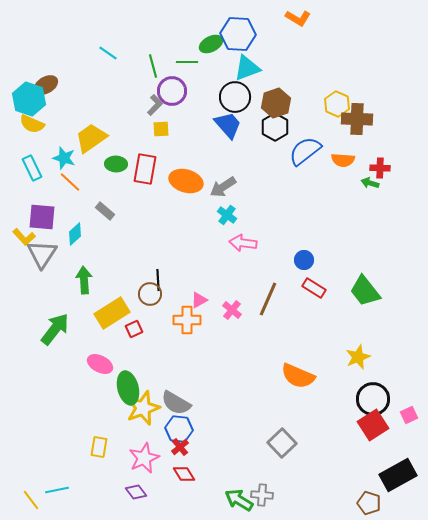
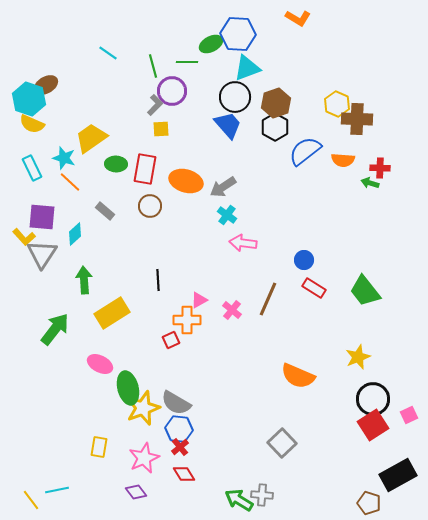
brown circle at (150, 294): moved 88 px up
red square at (134, 329): moved 37 px right, 11 px down
